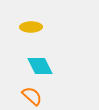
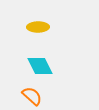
yellow ellipse: moved 7 px right
